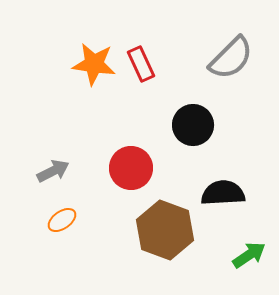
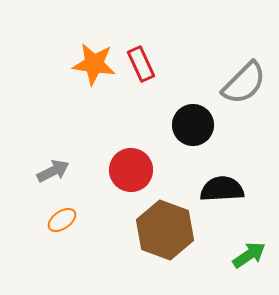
gray semicircle: moved 13 px right, 25 px down
red circle: moved 2 px down
black semicircle: moved 1 px left, 4 px up
